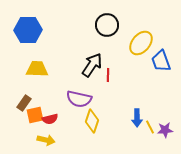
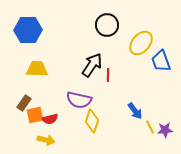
purple semicircle: moved 1 px down
blue arrow: moved 2 px left, 7 px up; rotated 36 degrees counterclockwise
